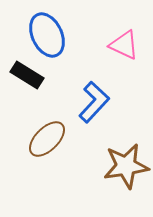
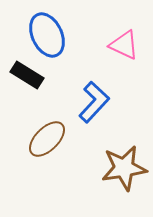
brown star: moved 2 px left, 2 px down
